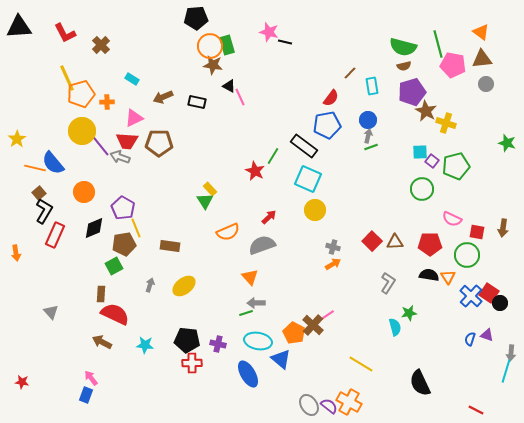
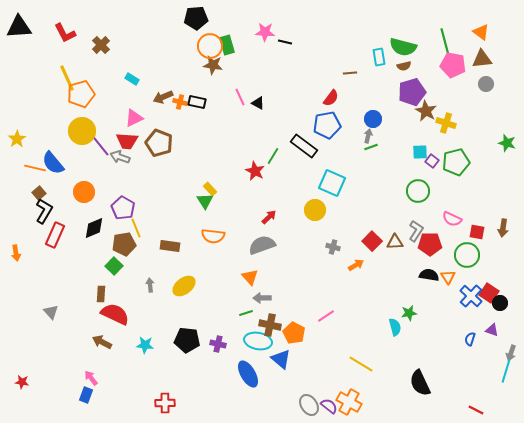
pink star at (269, 32): moved 4 px left; rotated 12 degrees counterclockwise
green line at (438, 44): moved 7 px right, 2 px up
brown line at (350, 73): rotated 40 degrees clockwise
black triangle at (229, 86): moved 29 px right, 17 px down
cyan rectangle at (372, 86): moved 7 px right, 29 px up
orange cross at (107, 102): moved 73 px right; rotated 16 degrees clockwise
blue circle at (368, 120): moved 5 px right, 1 px up
brown pentagon at (159, 143): rotated 20 degrees clockwise
green pentagon at (456, 166): moved 4 px up
cyan square at (308, 179): moved 24 px right, 4 px down
green circle at (422, 189): moved 4 px left, 2 px down
orange semicircle at (228, 232): moved 15 px left, 4 px down; rotated 30 degrees clockwise
orange arrow at (333, 264): moved 23 px right, 1 px down
green square at (114, 266): rotated 18 degrees counterclockwise
gray L-shape at (388, 283): moved 28 px right, 52 px up
gray arrow at (150, 285): rotated 24 degrees counterclockwise
gray arrow at (256, 303): moved 6 px right, 5 px up
brown cross at (313, 325): moved 43 px left; rotated 30 degrees counterclockwise
purple triangle at (487, 335): moved 5 px right, 5 px up
gray arrow at (511, 353): rotated 14 degrees clockwise
red cross at (192, 363): moved 27 px left, 40 px down
